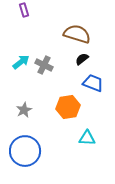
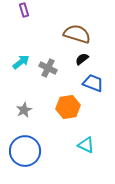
gray cross: moved 4 px right, 3 px down
cyan triangle: moved 1 px left, 7 px down; rotated 24 degrees clockwise
